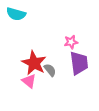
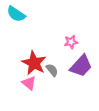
cyan semicircle: rotated 18 degrees clockwise
purple trapezoid: moved 2 px right, 3 px down; rotated 50 degrees clockwise
gray semicircle: moved 2 px right
pink triangle: moved 2 px down
